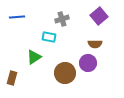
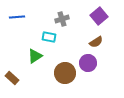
brown semicircle: moved 1 px right, 2 px up; rotated 32 degrees counterclockwise
green triangle: moved 1 px right, 1 px up
brown rectangle: rotated 64 degrees counterclockwise
